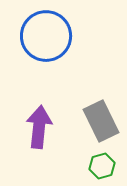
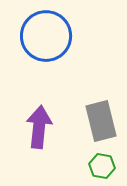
gray rectangle: rotated 12 degrees clockwise
green hexagon: rotated 25 degrees clockwise
